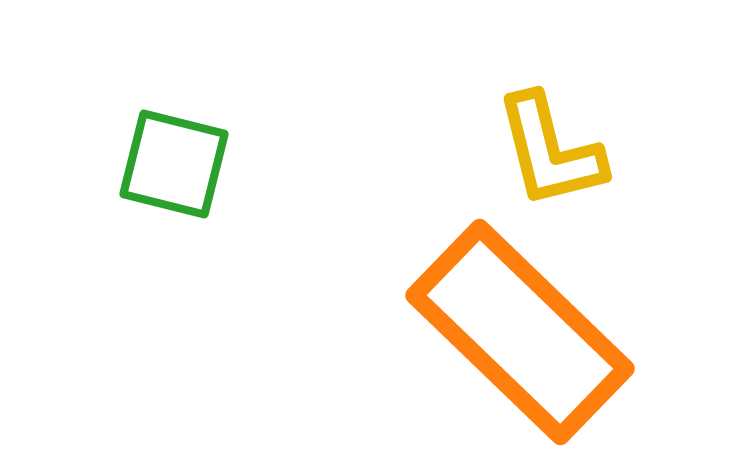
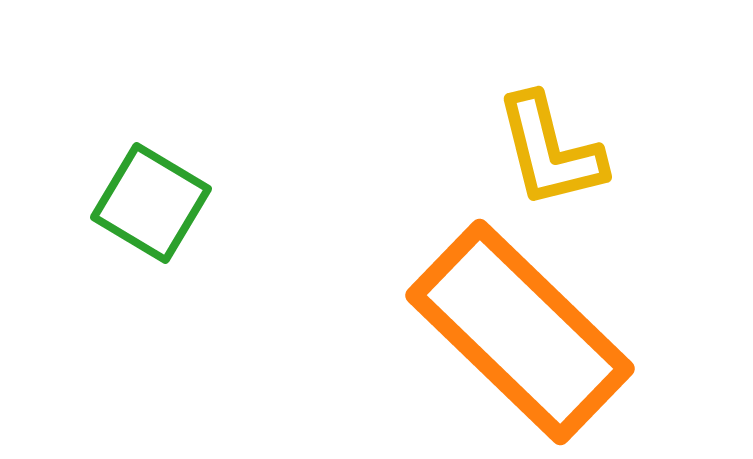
green square: moved 23 px left, 39 px down; rotated 17 degrees clockwise
